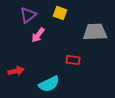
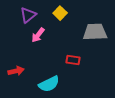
yellow square: rotated 24 degrees clockwise
